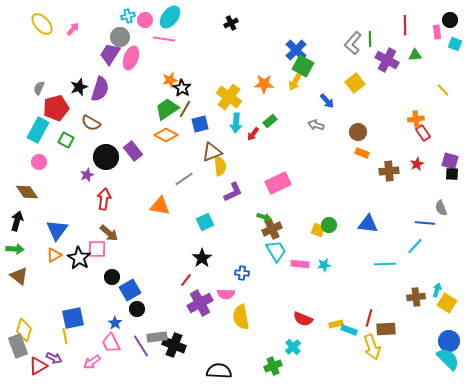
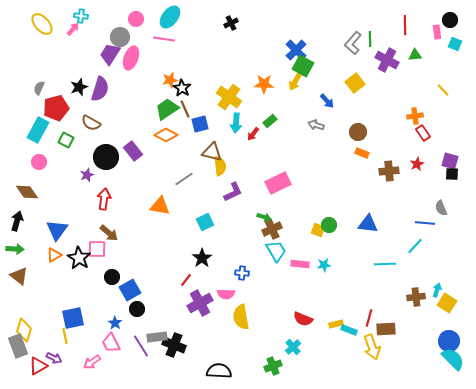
cyan cross at (128, 16): moved 47 px left; rotated 24 degrees clockwise
pink circle at (145, 20): moved 9 px left, 1 px up
brown line at (185, 109): rotated 54 degrees counterclockwise
orange cross at (416, 119): moved 1 px left, 3 px up
brown triangle at (212, 152): rotated 35 degrees clockwise
cyan semicircle at (448, 359): moved 5 px right
